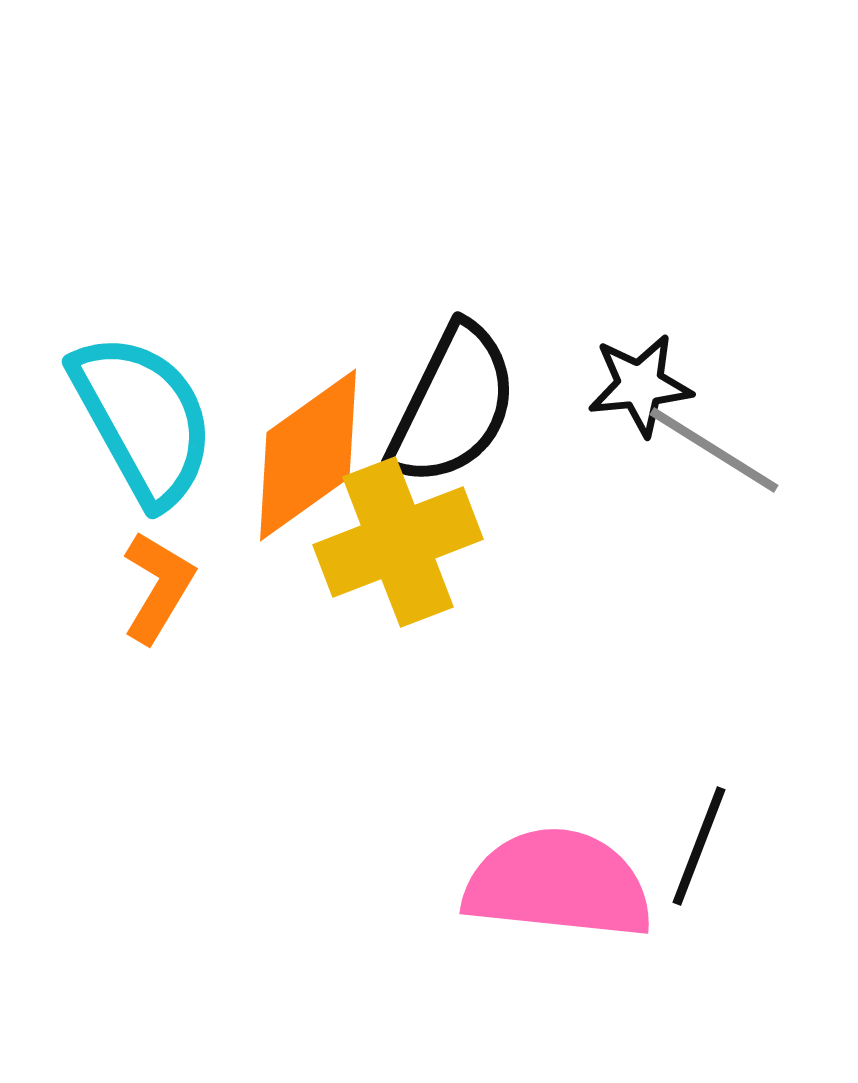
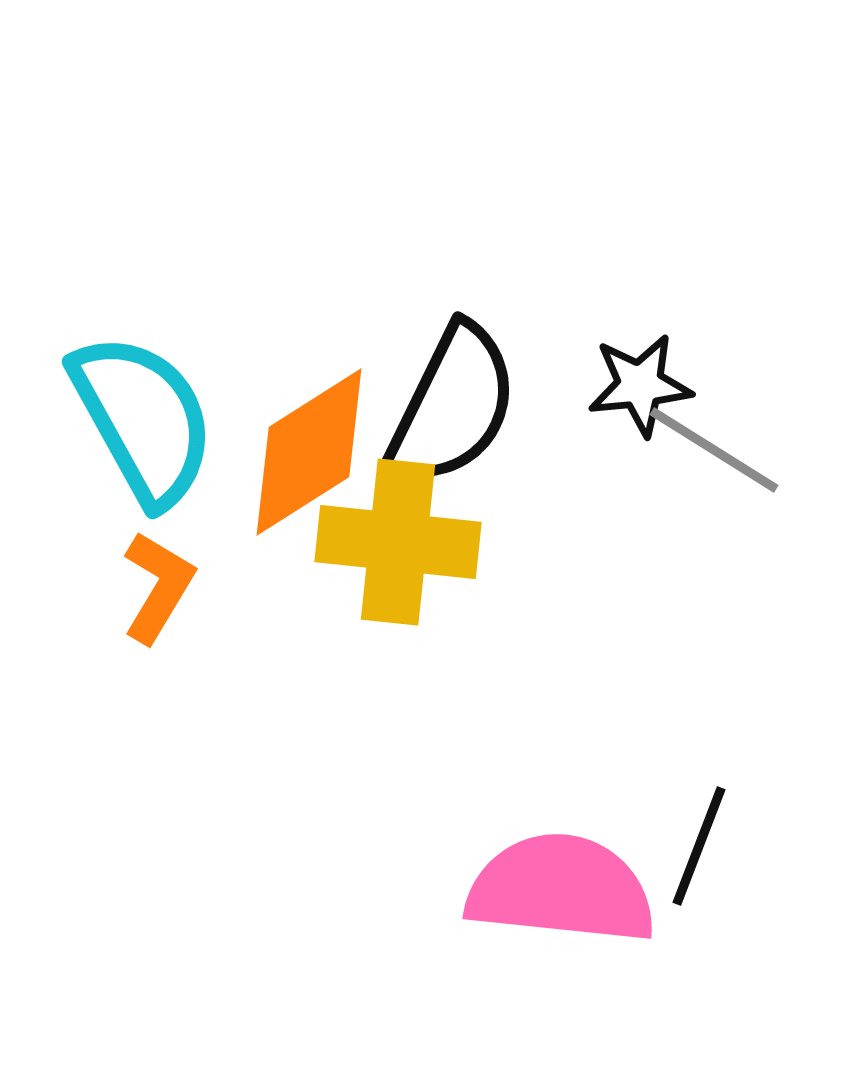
orange diamond: moved 1 px right, 3 px up; rotated 3 degrees clockwise
yellow cross: rotated 27 degrees clockwise
pink semicircle: moved 3 px right, 5 px down
